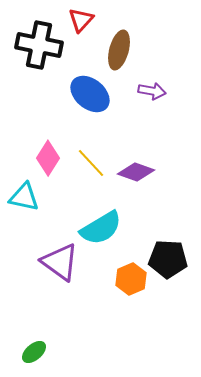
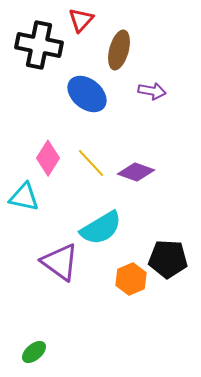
blue ellipse: moved 3 px left
